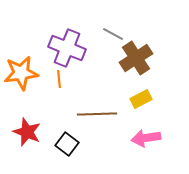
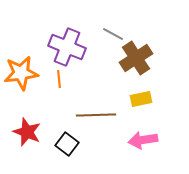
purple cross: moved 1 px up
yellow rectangle: rotated 15 degrees clockwise
brown line: moved 1 px left, 1 px down
pink arrow: moved 3 px left, 2 px down
